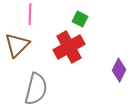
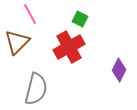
pink line: rotated 30 degrees counterclockwise
brown triangle: moved 3 px up
